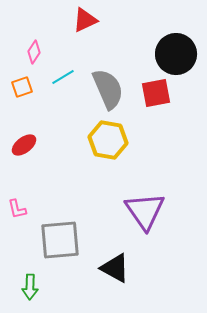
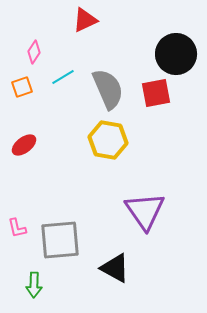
pink L-shape: moved 19 px down
green arrow: moved 4 px right, 2 px up
